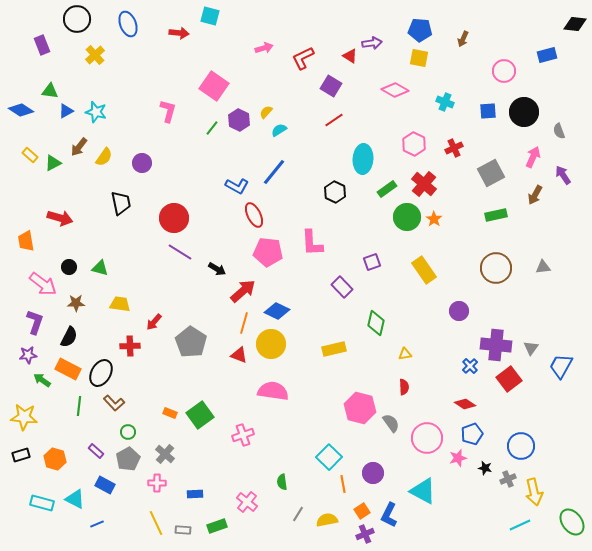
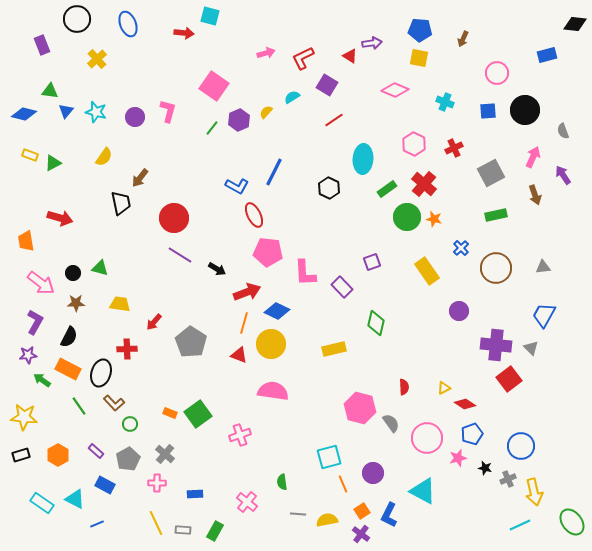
red arrow at (179, 33): moved 5 px right
pink arrow at (264, 48): moved 2 px right, 5 px down
yellow cross at (95, 55): moved 2 px right, 4 px down
pink circle at (504, 71): moved 7 px left, 2 px down
purple square at (331, 86): moved 4 px left, 1 px up
pink diamond at (395, 90): rotated 8 degrees counterclockwise
blue diamond at (21, 110): moved 3 px right, 4 px down; rotated 20 degrees counterclockwise
blue triangle at (66, 111): rotated 21 degrees counterclockwise
black circle at (524, 112): moved 1 px right, 2 px up
purple hexagon at (239, 120): rotated 10 degrees clockwise
cyan semicircle at (279, 130): moved 13 px right, 33 px up
gray semicircle at (559, 131): moved 4 px right
brown arrow at (79, 147): moved 61 px right, 31 px down
yellow rectangle at (30, 155): rotated 21 degrees counterclockwise
purple circle at (142, 163): moved 7 px left, 46 px up
blue line at (274, 172): rotated 12 degrees counterclockwise
black hexagon at (335, 192): moved 6 px left, 4 px up
brown arrow at (535, 195): rotated 48 degrees counterclockwise
orange star at (434, 219): rotated 21 degrees counterclockwise
pink L-shape at (312, 243): moved 7 px left, 30 px down
purple line at (180, 252): moved 3 px down
black circle at (69, 267): moved 4 px right, 6 px down
yellow rectangle at (424, 270): moved 3 px right, 1 px down
pink arrow at (43, 284): moved 2 px left, 1 px up
red arrow at (243, 291): moved 4 px right, 1 px down; rotated 20 degrees clockwise
purple L-shape at (35, 322): rotated 10 degrees clockwise
red cross at (130, 346): moved 3 px left, 3 px down
gray triangle at (531, 348): rotated 21 degrees counterclockwise
yellow triangle at (405, 354): moved 39 px right, 34 px down; rotated 16 degrees counterclockwise
blue cross at (470, 366): moved 9 px left, 118 px up
blue trapezoid at (561, 366): moved 17 px left, 51 px up
black ellipse at (101, 373): rotated 12 degrees counterclockwise
green line at (79, 406): rotated 42 degrees counterclockwise
green square at (200, 415): moved 2 px left, 1 px up
green circle at (128, 432): moved 2 px right, 8 px up
pink cross at (243, 435): moved 3 px left
cyan square at (329, 457): rotated 30 degrees clockwise
orange hexagon at (55, 459): moved 3 px right, 4 px up; rotated 15 degrees clockwise
orange line at (343, 484): rotated 12 degrees counterclockwise
cyan rectangle at (42, 503): rotated 20 degrees clockwise
gray line at (298, 514): rotated 63 degrees clockwise
green rectangle at (217, 526): moved 2 px left, 5 px down; rotated 42 degrees counterclockwise
purple cross at (365, 534): moved 4 px left; rotated 30 degrees counterclockwise
